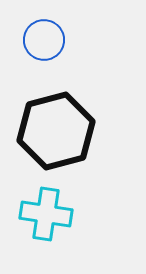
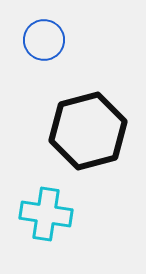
black hexagon: moved 32 px right
